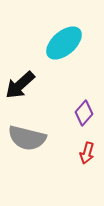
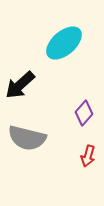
red arrow: moved 1 px right, 3 px down
